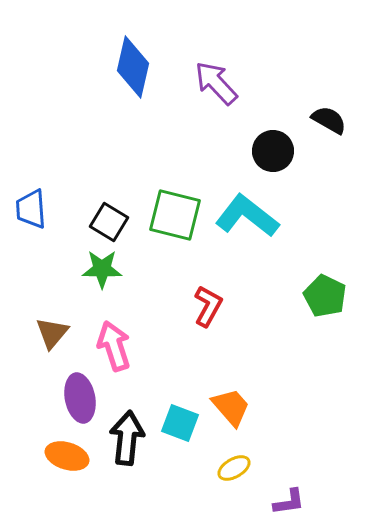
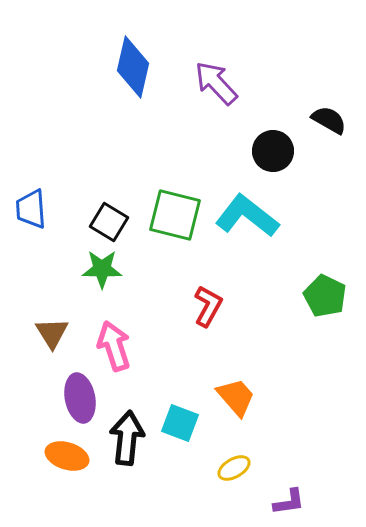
brown triangle: rotated 12 degrees counterclockwise
orange trapezoid: moved 5 px right, 10 px up
